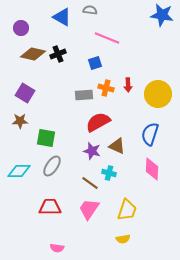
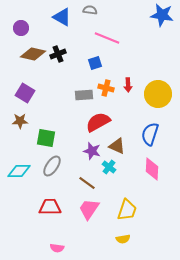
cyan cross: moved 6 px up; rotated 24 degrees clockwise
brown line: moved 3 px left
